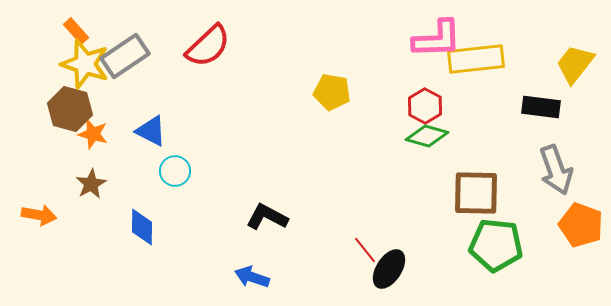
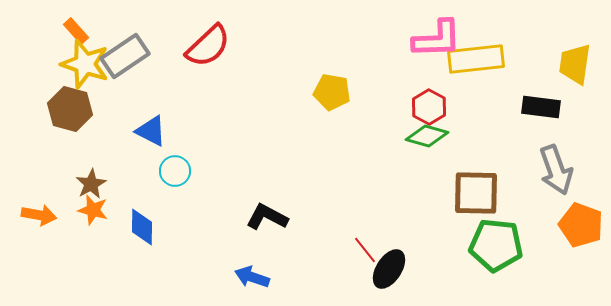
yellow trapezoid: rotated 30 degrees counterclockwise
red hexagon: moved 4 px right, 1 px down
orange star: moved 76 px down
